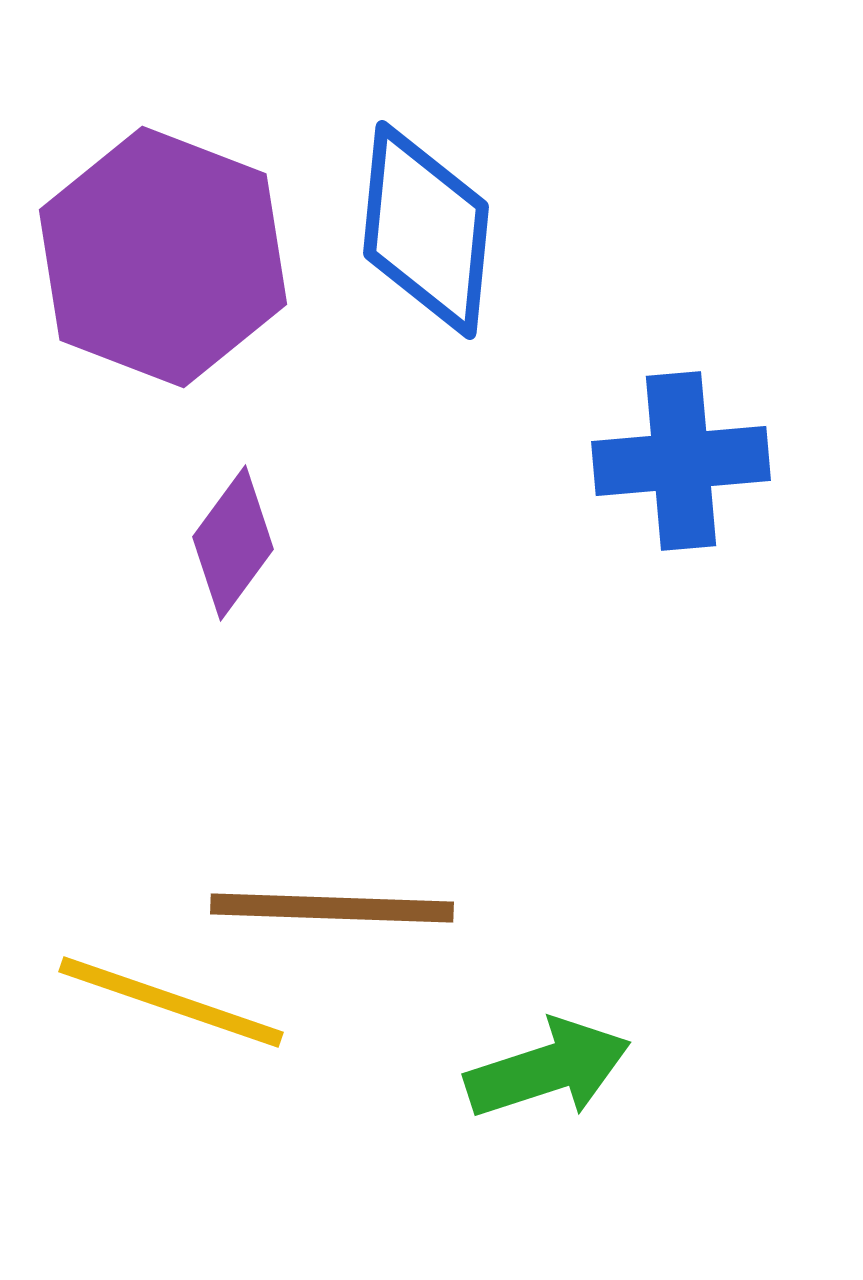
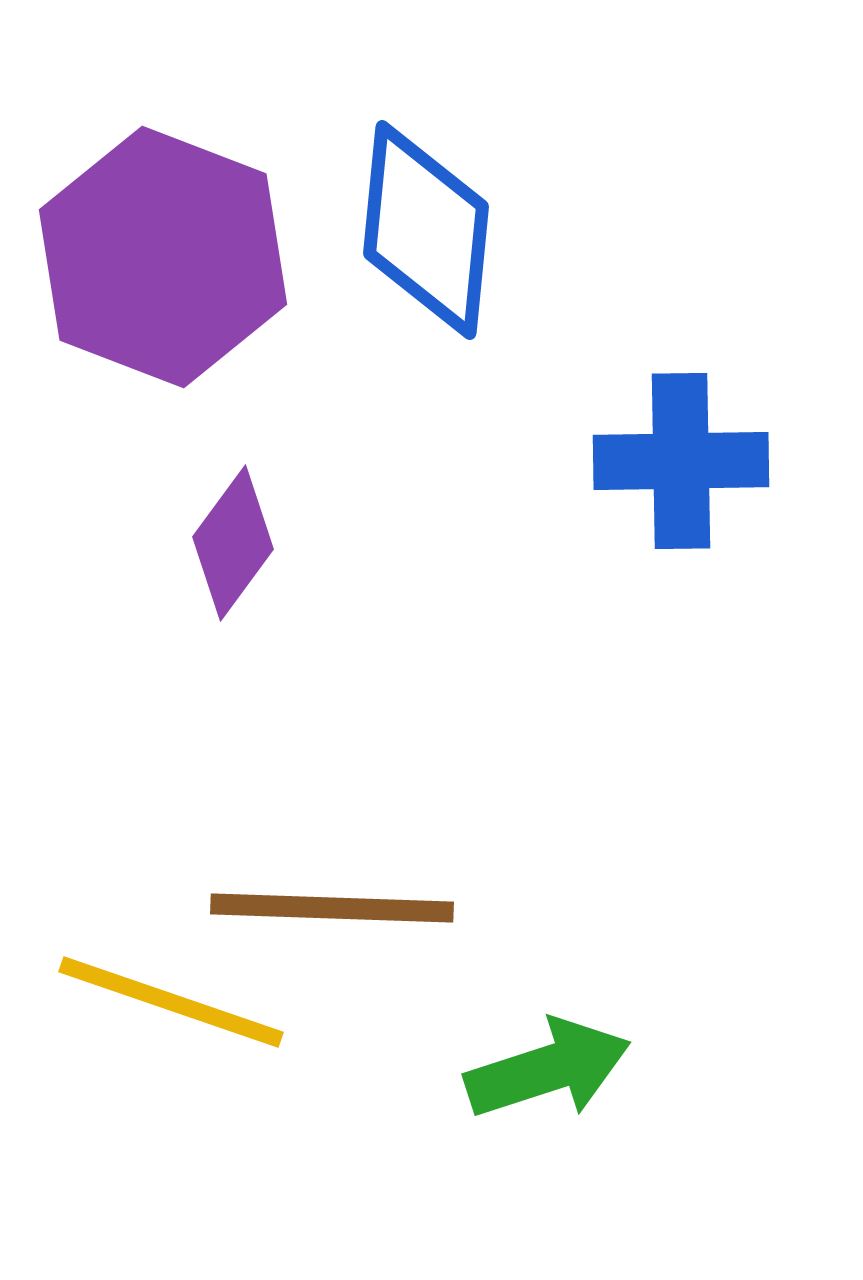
blue cross: rotated 4 degrees clockwise
